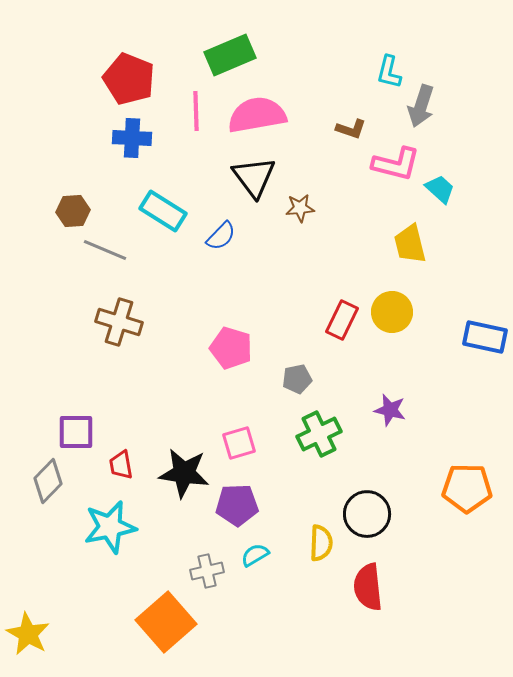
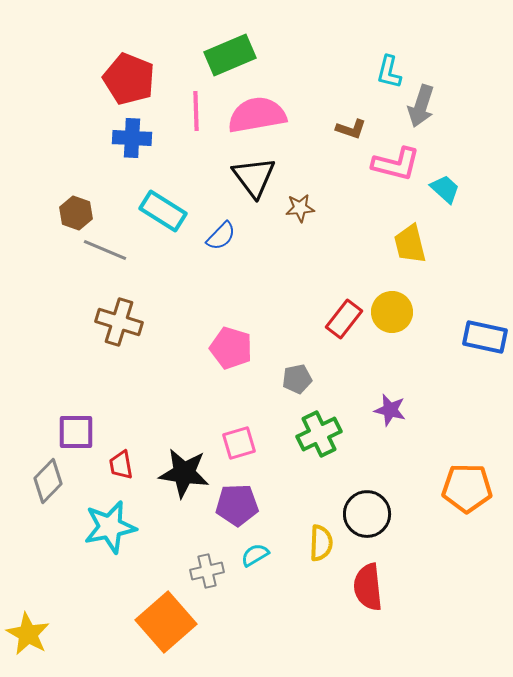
cyan trapezoid: moved 5 px right
brown hexagon: moved 3 px right, 2 px down; rotated 24 degrees clockwise
red rectangle: moved 2 px right, 1 px up; rotated 12 degrees clockwise
